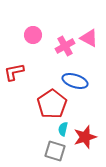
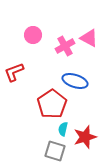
red L-shape: rotated 10 degrees counterclockwise
